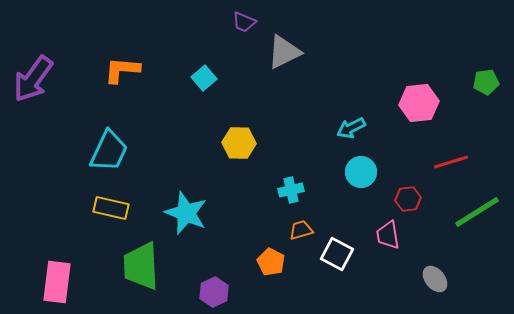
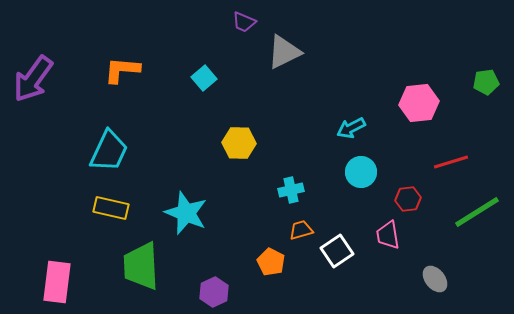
white square: moved 3 px up; rotated 28 degrees clockwise
